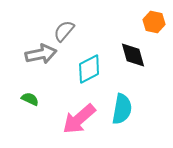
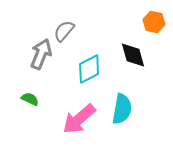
gray arrow: rotated 56 degrees counterclockwise
